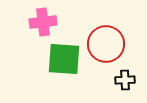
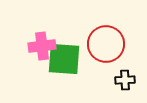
pink cross: moved 1 px left, 24 px down
